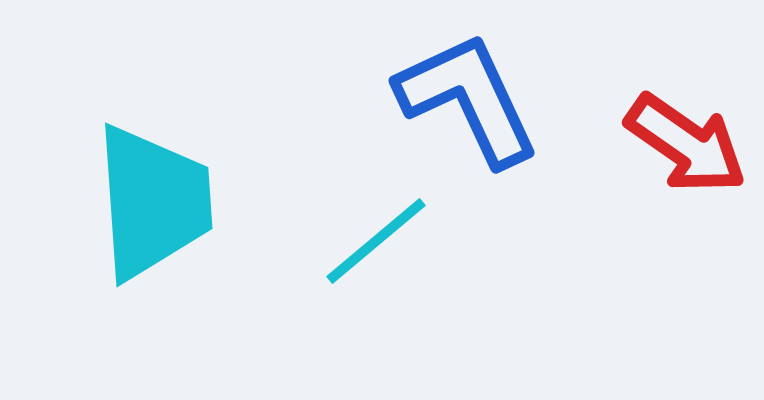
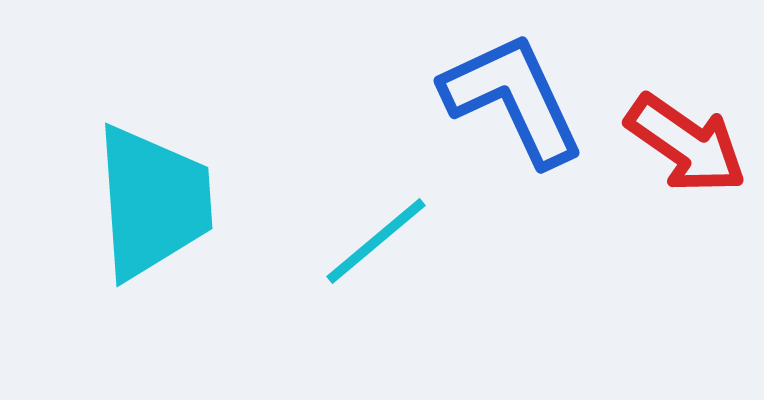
blue L-shape: moved 45 px right
